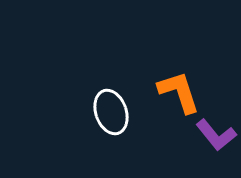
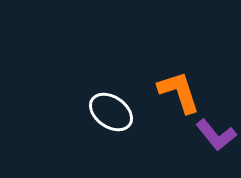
white ellipse: rotated 36 degrees counterclockwise
